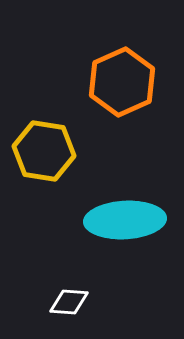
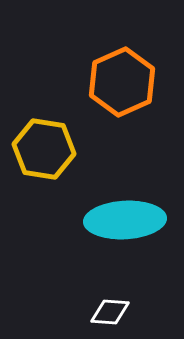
yellow hexagon: moved 2 px up
white diamond: moved 41 px right, 10 px down
